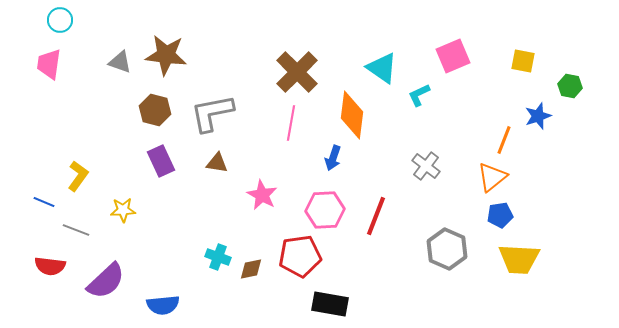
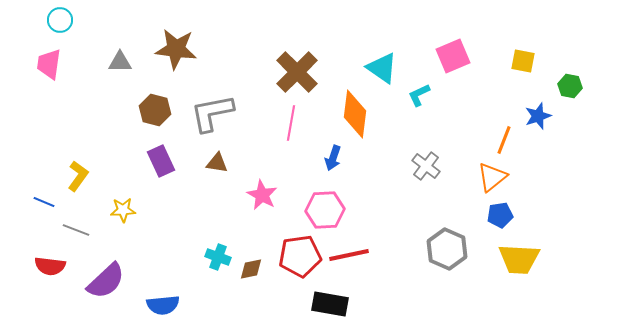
brown star: moved 10 px right, 6 px up
gray triangle: rotated 20 degrees counterclockwise
orange diamond: moved 3 px right, 1 px up
red line: moved 27 px left, 39 px down; rotated 57 degrees clockwise
